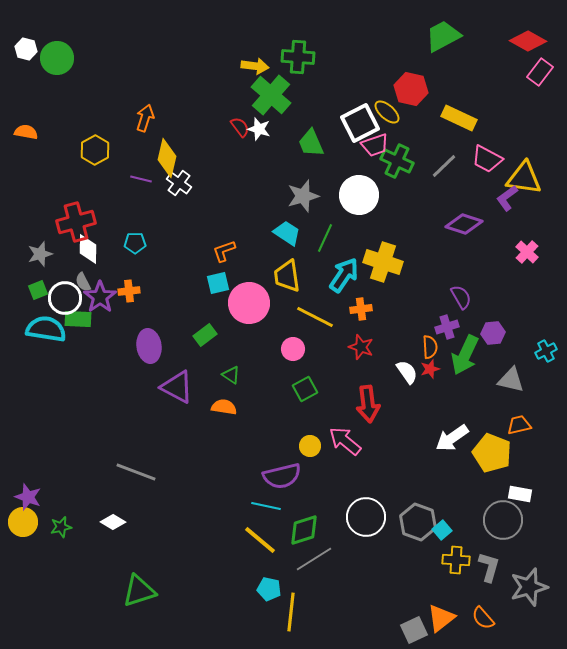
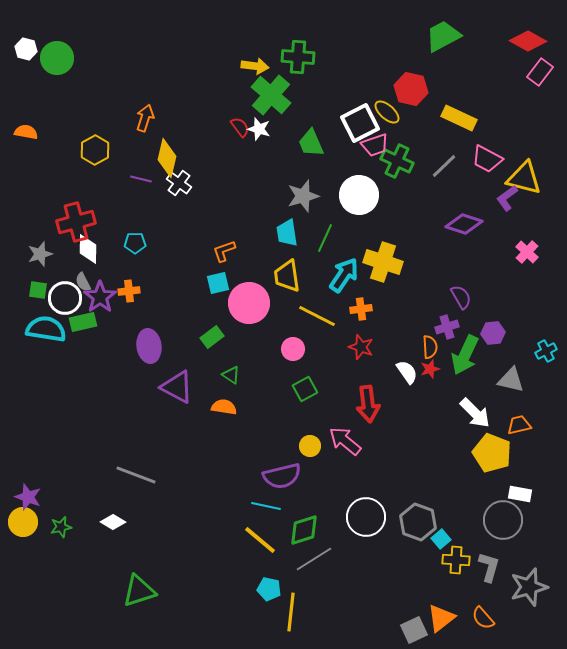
yellow triangle at (524, 178): rotated 6 degrees clockwise
cyan trapezoid at (287, 233): rotated 132 degrees counterclockwise
green square at (38, 290): rotated 30 degrees clockwise
yellow line at (315, 317): moved 2 px right, 1 px up
green rectangle at (78, 319): moved 5 px right, 3 px down; rotated 16 degrees counterclockwise
green rectangle at (205, 335): moved 7 px right, 2 px down
white arrow at (452, 438): moved 23 px right, 25 px up; rotated 100 degrees counterclockwise
gray line at (136, 472): moved 3 px down
cyan square at (442, 530): moved 1 px left, 9 px down
